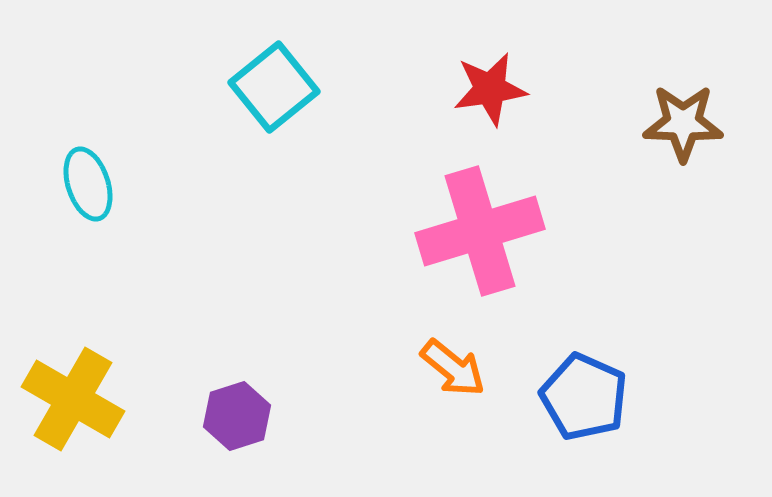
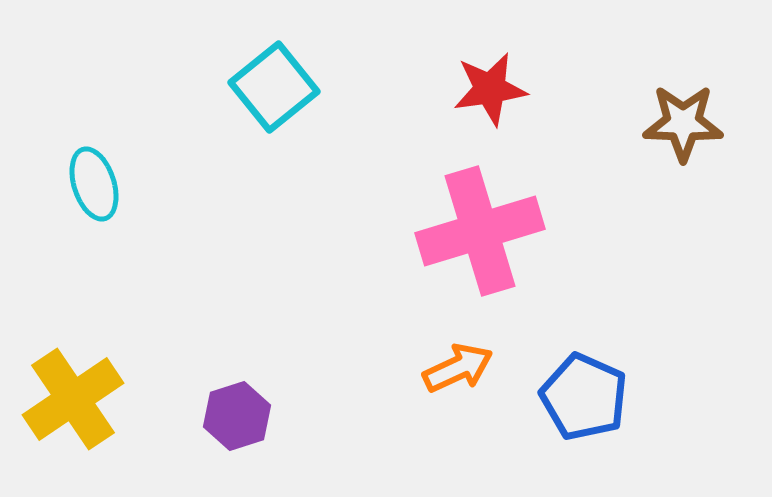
cyan ellipse: moved 6 px right
orange arrow: moved 5 px right; rotated 64 degrees counterclockwise
yellow cross: rotated 26 degrees clockwise
